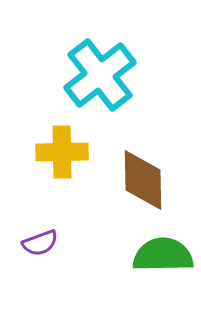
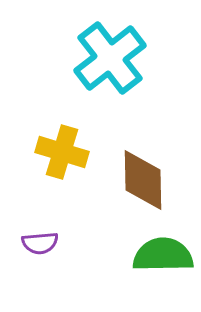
cyan cross: moved 10 px right, 17 px up
yellow cross: rotated 18 degrees clockwise
purple semicircle: rotated 15 degrees clockwise
